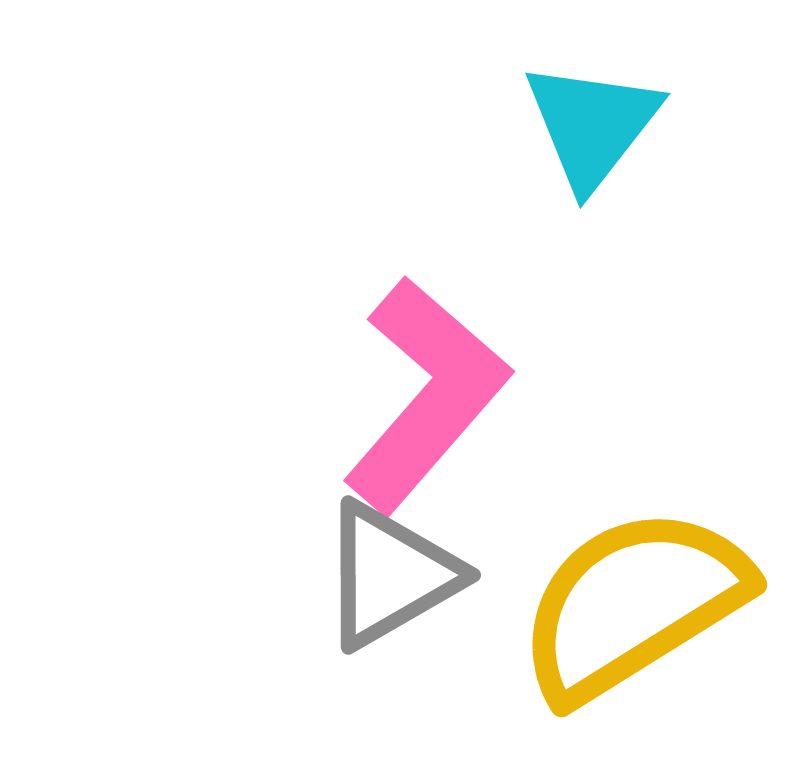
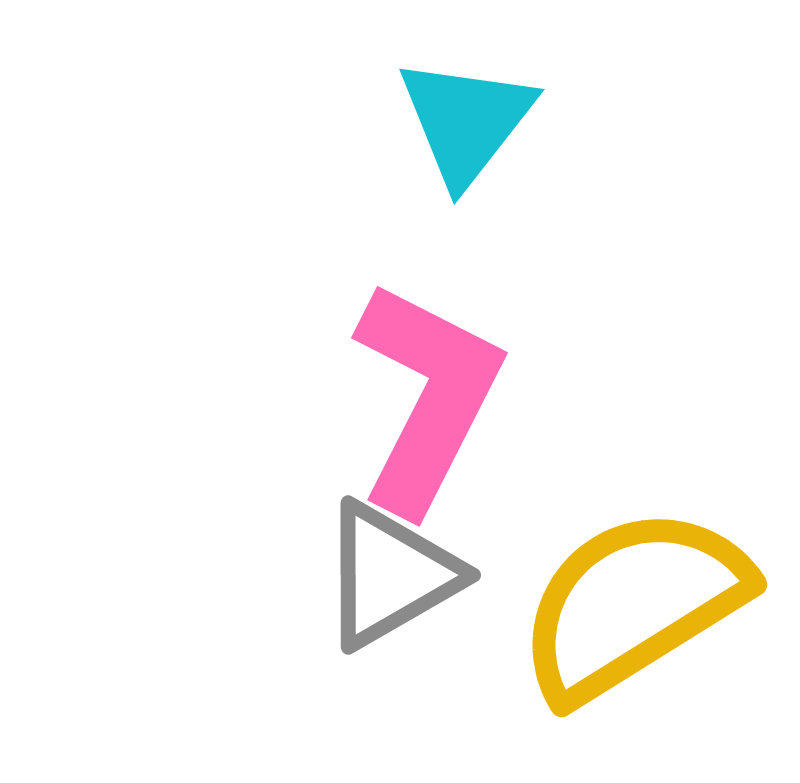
cyan triangle: moved 126 px left, 4 px up
pink L-shape: moved 1 px right, 2 px down; rotated 14 degrees counterclockwise
